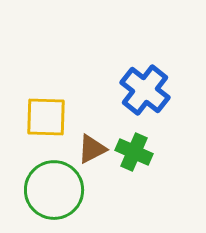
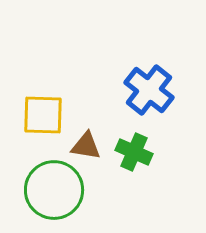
blue cross: moved 4 px right
yellow square: moved 3 px left, 2 px up
brown triangle: moved 6 px left, 3 px up; rotated 36 degrees clockwise
